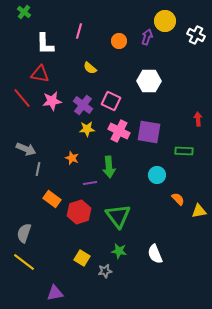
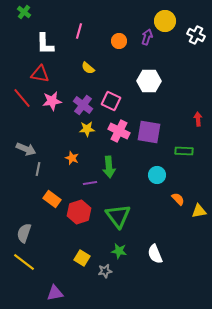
yellow semicircle: moved 2 px left
